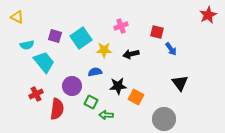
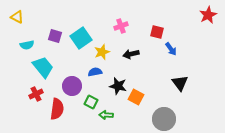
yellow star: moved 2 px left, 2 px down; rotated 21 degrees counterclockwise
cyan trapezoid: moved 1 px left, 5 px down
black star: rotated 18 degrees clockwise
